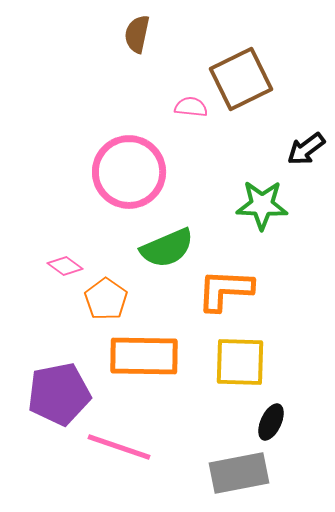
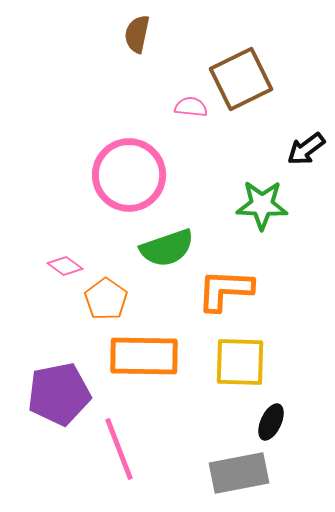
pink circle: moved 3 px down
green semicircle: rotated 4 degrees clockwise
pink line: moved 2 px down; rotated 50 degrees clockwise
